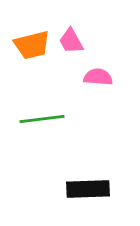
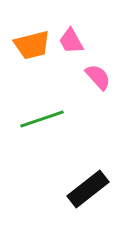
pink semicircle: rotated 44 degrees clockwise
green line: rotated 12 degrees counterclockwise
black rectangle: rotated 36 degrees counterclockwise
